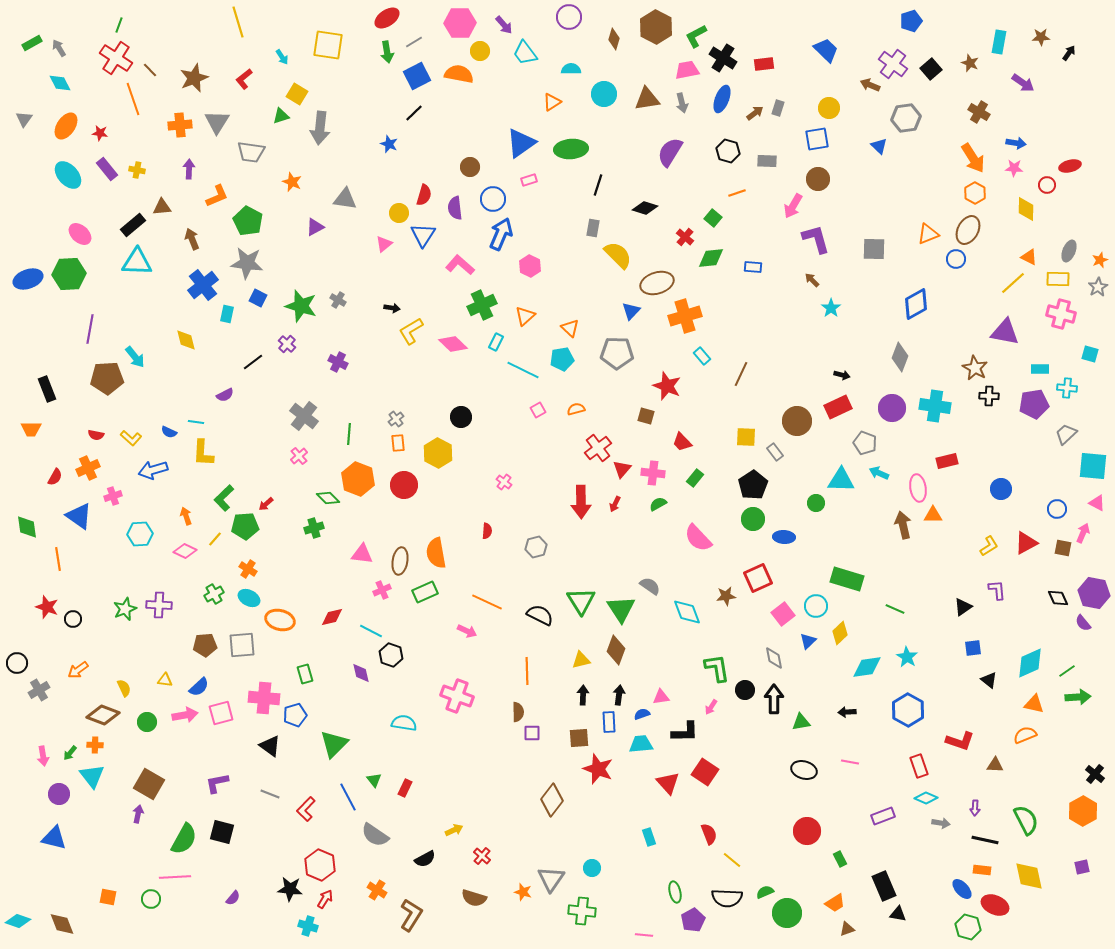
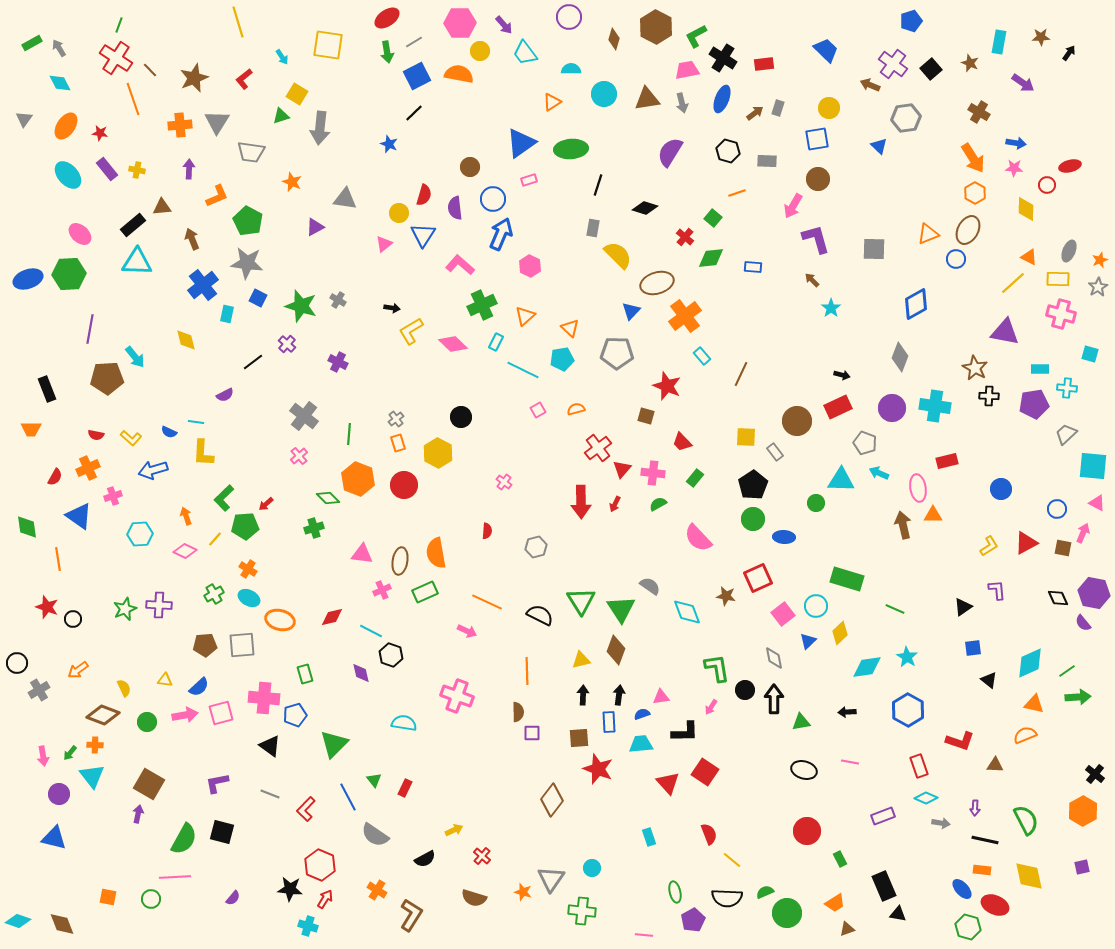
orange cross at (685, 316): rotated 20 degrees counterclockwise
orange rectangle at (398, 443): rotated 12 degrees counterclockwise
brown star at (726, 596): rotated 18 degrees clockwise
